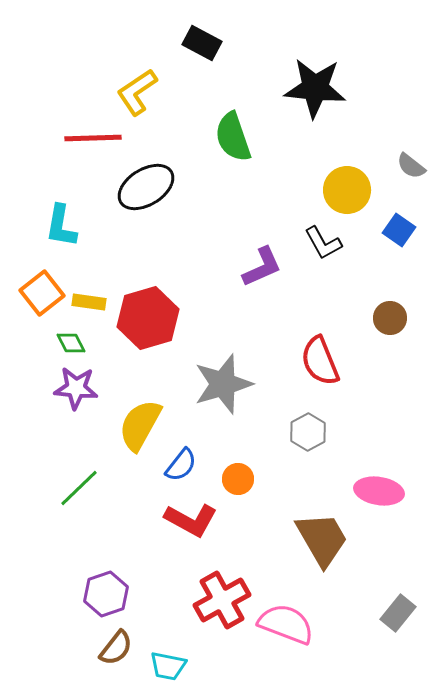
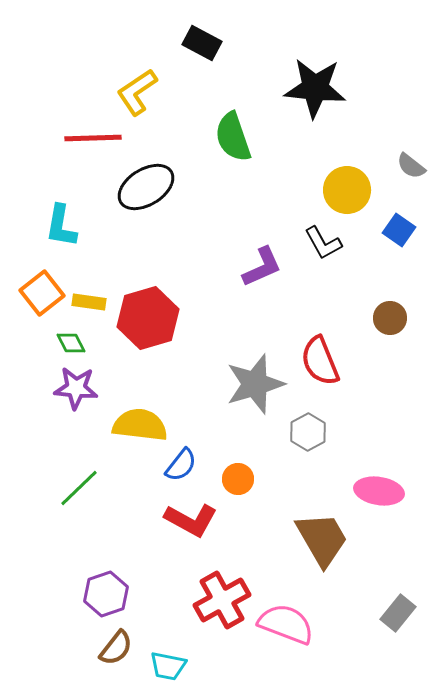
gray star: moved 32 px right
yellow semicircle: rotated 68 degrees clockwise
